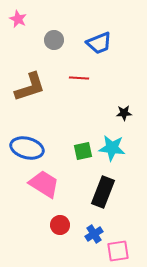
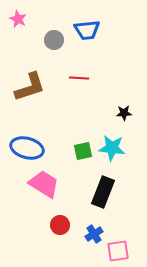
blue trapezoid: moved 12 px left, 13 px up; rotated 16 degrees clockwise
